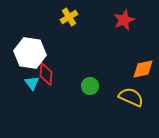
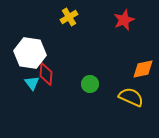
green circle: moved 2 px up
